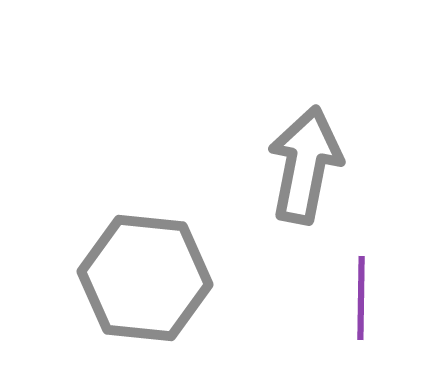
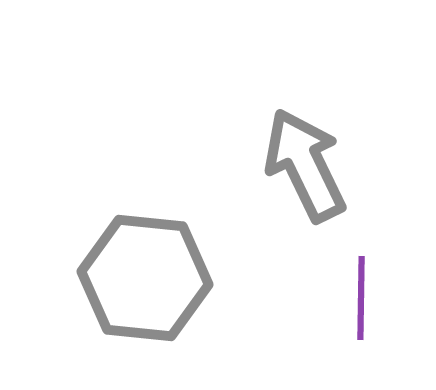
gray arrow: rotated 37 degrees counterclockwise
